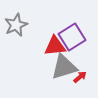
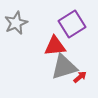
gray star: moved 2 px up
purple square: moved 13 px up
